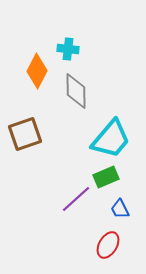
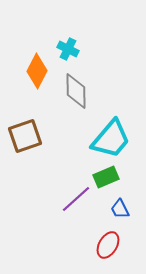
cyan cross: rotated 20 degrees clockwise
brown square: moved 2 px down
